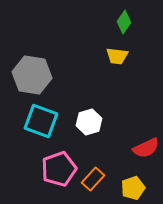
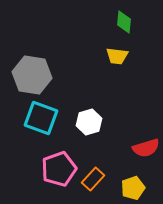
green diamond: rotated 30 degrees counterclockwise
cyan square: moved 3 px up
red semicircle: rotated 8 degrees clockwise
